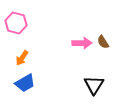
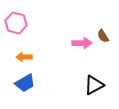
brown semicircle: moved 6 px up
orange arrow: moved 2 px right, 1 px up; rotated 56 degrees clockwise
black triangle: rotated 30 degrees clockwise
